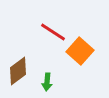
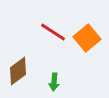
orange square: moved 7 px right, 13 px up; rotated 8 degrees clockwise
green arrow: moved 7 px right
